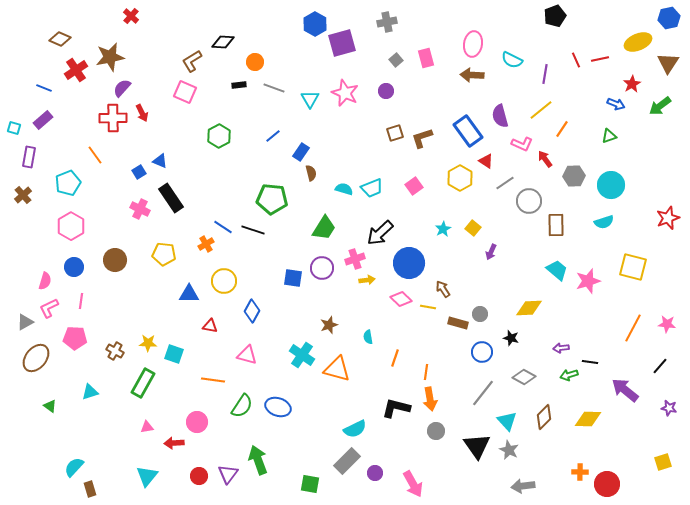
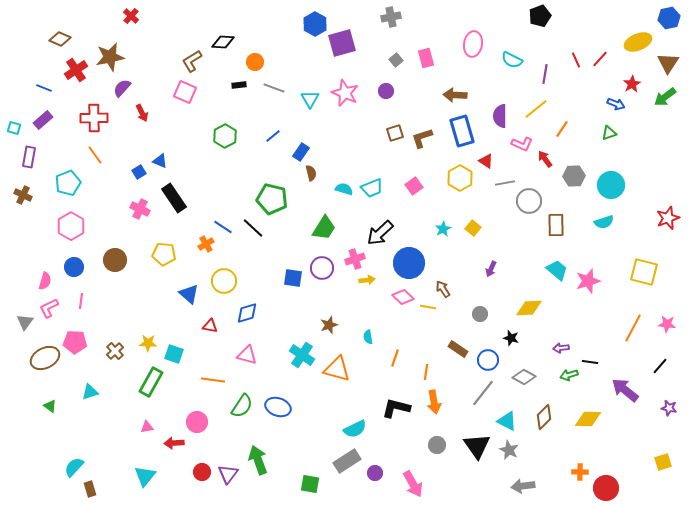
black pentagon at (555, 16): moved 15 px left
gray cross at (387, 22): moved 4 px right, 5 px up
red line at (600, 59): rotated 36 degrees counterclockwise
brown arrow at (472, 75): moved 17 px left, 20 px down
green arrow at (660, 106): moved 5 px right, 9 px up
yellow line at (541, 110): moved 5 px left, 1 px up
purple semicircle at (500, 116): rotated 15 degrees clockwise
red cross at (113, 118): moved 19 px left
blue rectangle at (468, 131): moved 6 px left; rotated 20 degrees clockwise
green hexagon at (219, 136): moved 6 px right
green triangle at (609, 136): moved 3 px up
gray line at (505, 183): rotated 24 degrees clockwise
brown cross at (23, 195): rotated 24 degrees counterclockwise
black rectangle at (171, 198): moved 3 px right
green pentagon at (272, 199): rotated 8 degrees clockwise
black line at (253, 230): moved 2 px up; rotated 25 degrees clockwise
purple arrow at (491, 252): moved 17 px down
yellow square at (633, 267): moved 11 px right, 5 px down
blue triangle at (189, 294): rotated 40 degrees clockwise
pink diamond at (401, 299): moved 2 px right, 2 px up
blue diamond at (252, 311): moved 5 px left, 2 px down; rotated 45 degrees clockwise
gray triangle at (25, 322): rotated 24 degrees counterclockwise
brown rectangle at (458, 323): moved 26 px down; rotated 18 degrees clockwise
pink pentagon at (75, 338): moved 4 px down
brown cross at (115, 351): rotated 18 degrees clockwise
blue circle at (482, 352): moved 6 px right, 8 px down
brown ellipse at (36, 358): moved 9 px right; rotated 24 degrees clockwise
green rectangle at (143, 383): moved 8 px right, 1 px up
orange arrow at (430, 399): moved 4 px right, 3 px down
cyan triangle at (507, 421): rotated 20 degrees counterclockwise
gray circle at (436, 431): moved 1 px right, 14 px down
gray rectangle at (347, 461): rotated 12 degrees clockwise
cyan triangle at (147, 476): moved 2 px left
red circle at (199, 476): moved 3 px right, 4 px up
red circle at (607, 484): moved 1 px left, 4 px down
